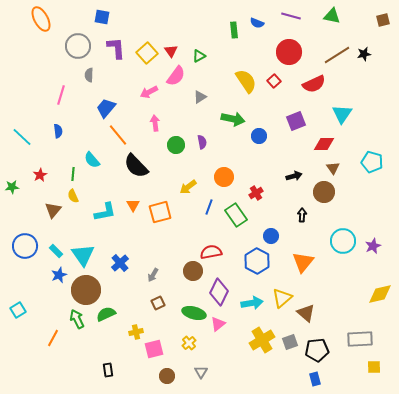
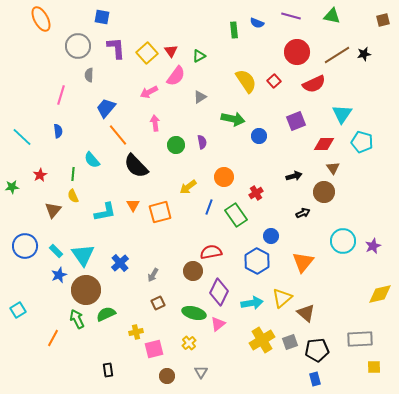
red circle at (289, 52): moved 8 px right
cyan pentagon at (372, 162): moved 10 px left, 20 px up
black arrow at (302, 215): moved 1 px right, 2 px up; rotated 64 degrees clockwise
